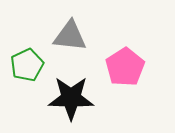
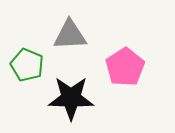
gray triangle: moved 1 px up; rotated 9 degrees counterclockwise
green pentagon: rotated 24 degrees counterclockwise
